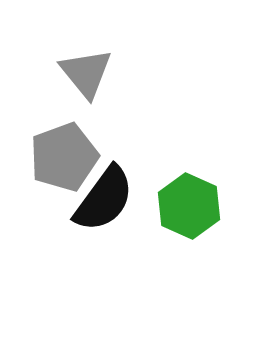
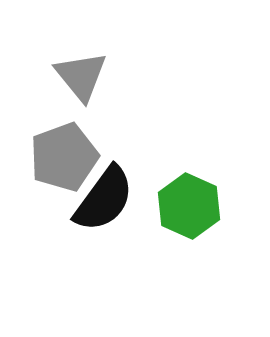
gray triangle: moved 5 px left, 3 px down
